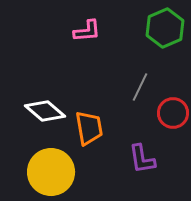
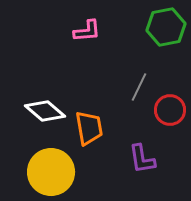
green hexagon: moved 1 px right, 1 px up; rotated 12 degrees clockwise
gray line: moved 1 px left
red circle: moved 3 px left, 3 px up
